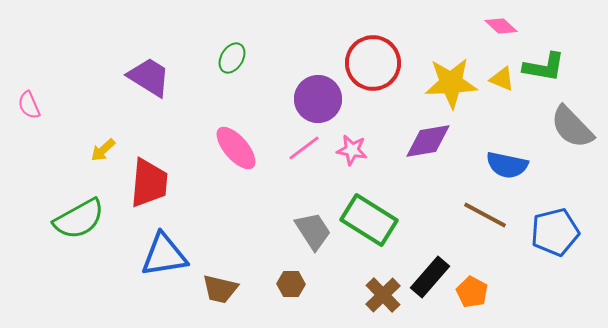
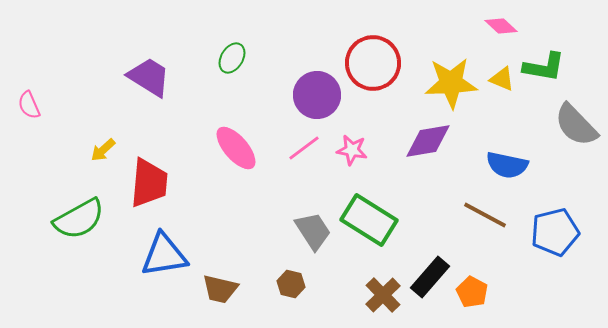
purple circle: moved 1 px left, 4 px up
gray semicircle: moved 4 px right, 2 px up
brown hexagon: rotated 12 degrees clockwise
